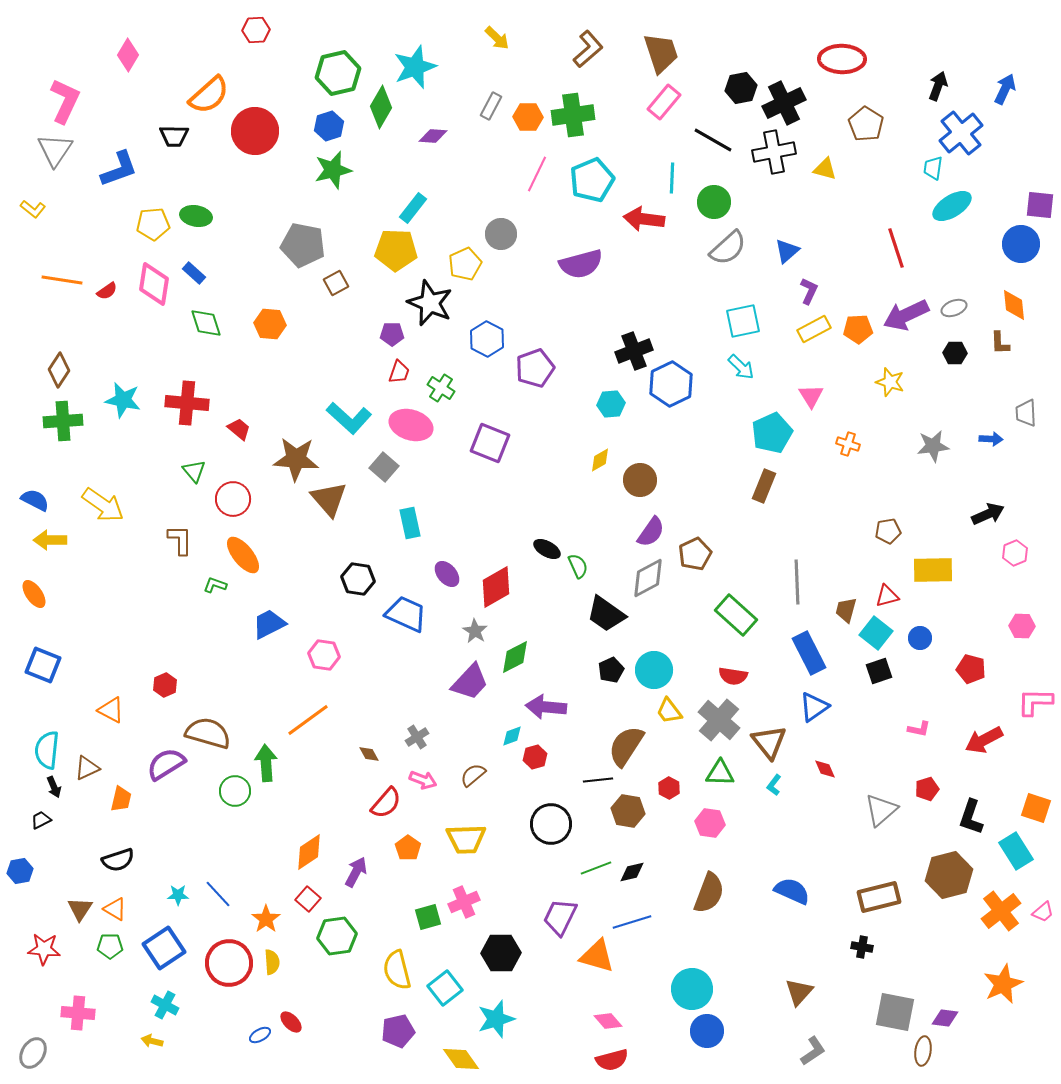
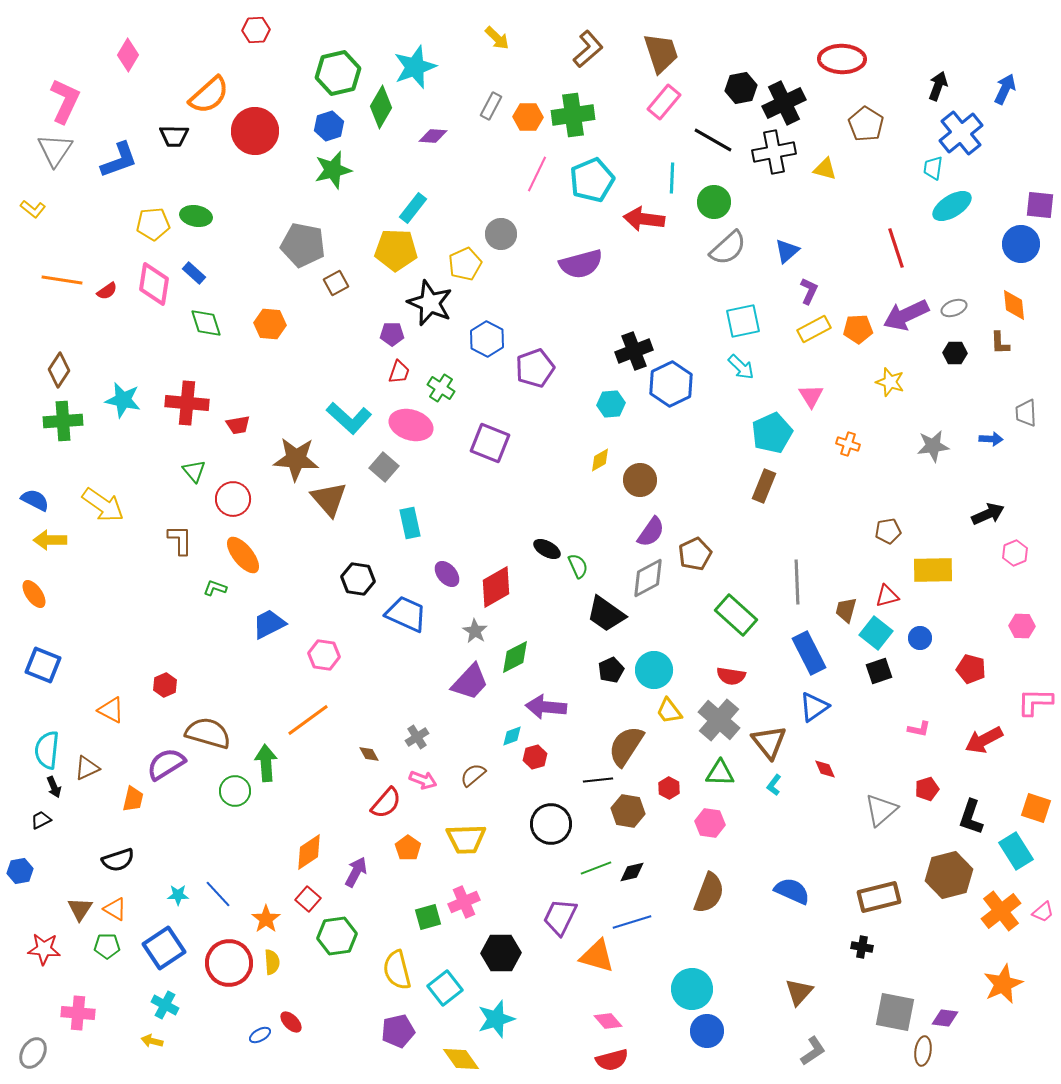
blue L-shape at (119, 169): moved 9 px up
red trapezoid at (239, 429): moved 1 px left, 4 px up; rotated 130 degrees clockwise
green L-shape at (215, 585): moved 3 px down
red semicircle at (733, 676): moved 2 px left
orange trapezoid at (121, 799): moved 12 px right
green pentagon at (110, 946): moved 3 px left
